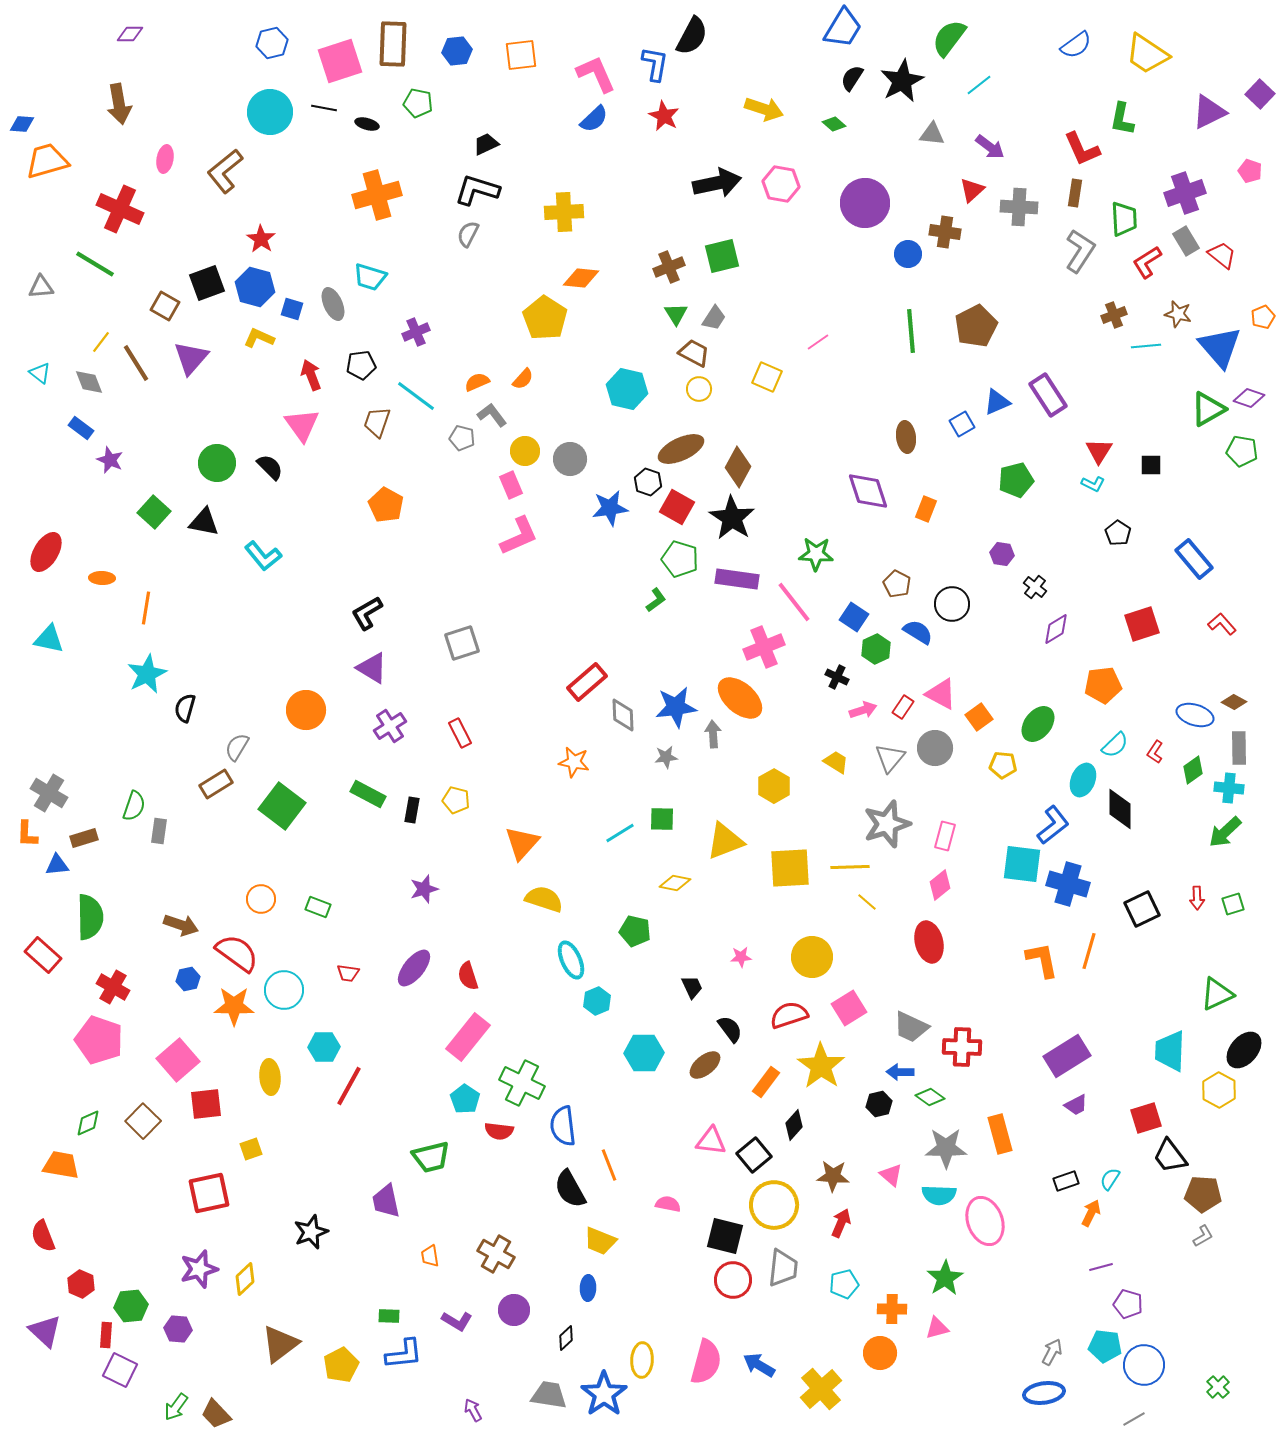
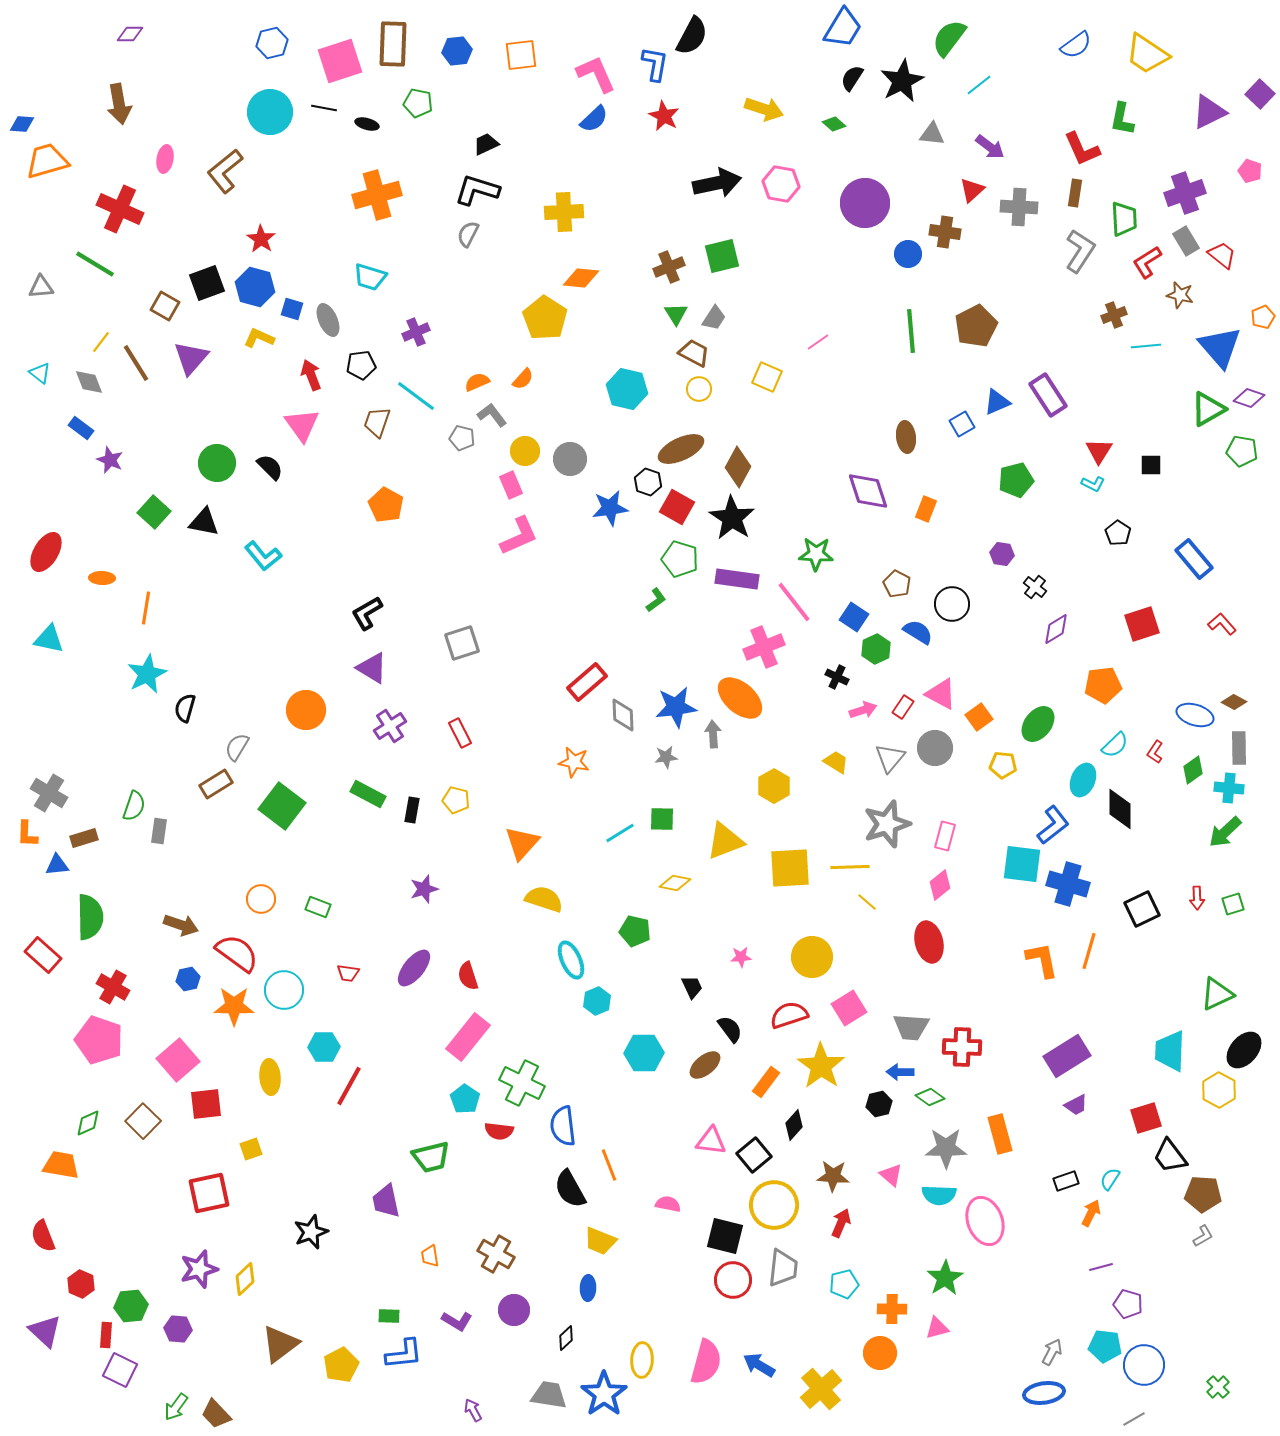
gray ellipse at (333, 304): moved 5 px left, 16 px down
brown star at (1178, 314): moved 2 px right, 19 px up
gray trapezoid at (911, 1027): rotated 21 degrees counterclockwise
